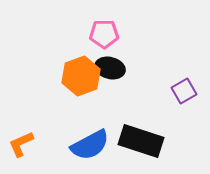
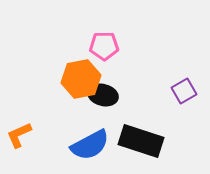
pink pentagon: moved 12 px down
black ellipse: moved 7 px left, 27 px down
orange hexagon: moved 3 px down; rotated 9 degrees clockwise
orange L-shape: moved 2 px left, 9 px up
